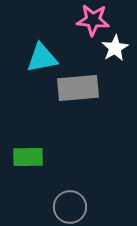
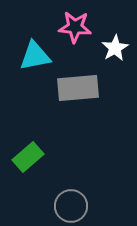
pink star: moved 18 px left, 7 px down
cyan triangle: moved 7 px left, 2 px up
green rectangle: rotated 40 degrees counterclockwise
gray circle: moved 1 px right, 1 px up
